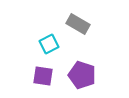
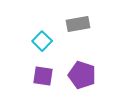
gray rectangle: rotated 40 degrees counterclockwise
cyan square: moved 7 px left, 3 px up; rotated 18 degrees counterclockwise
